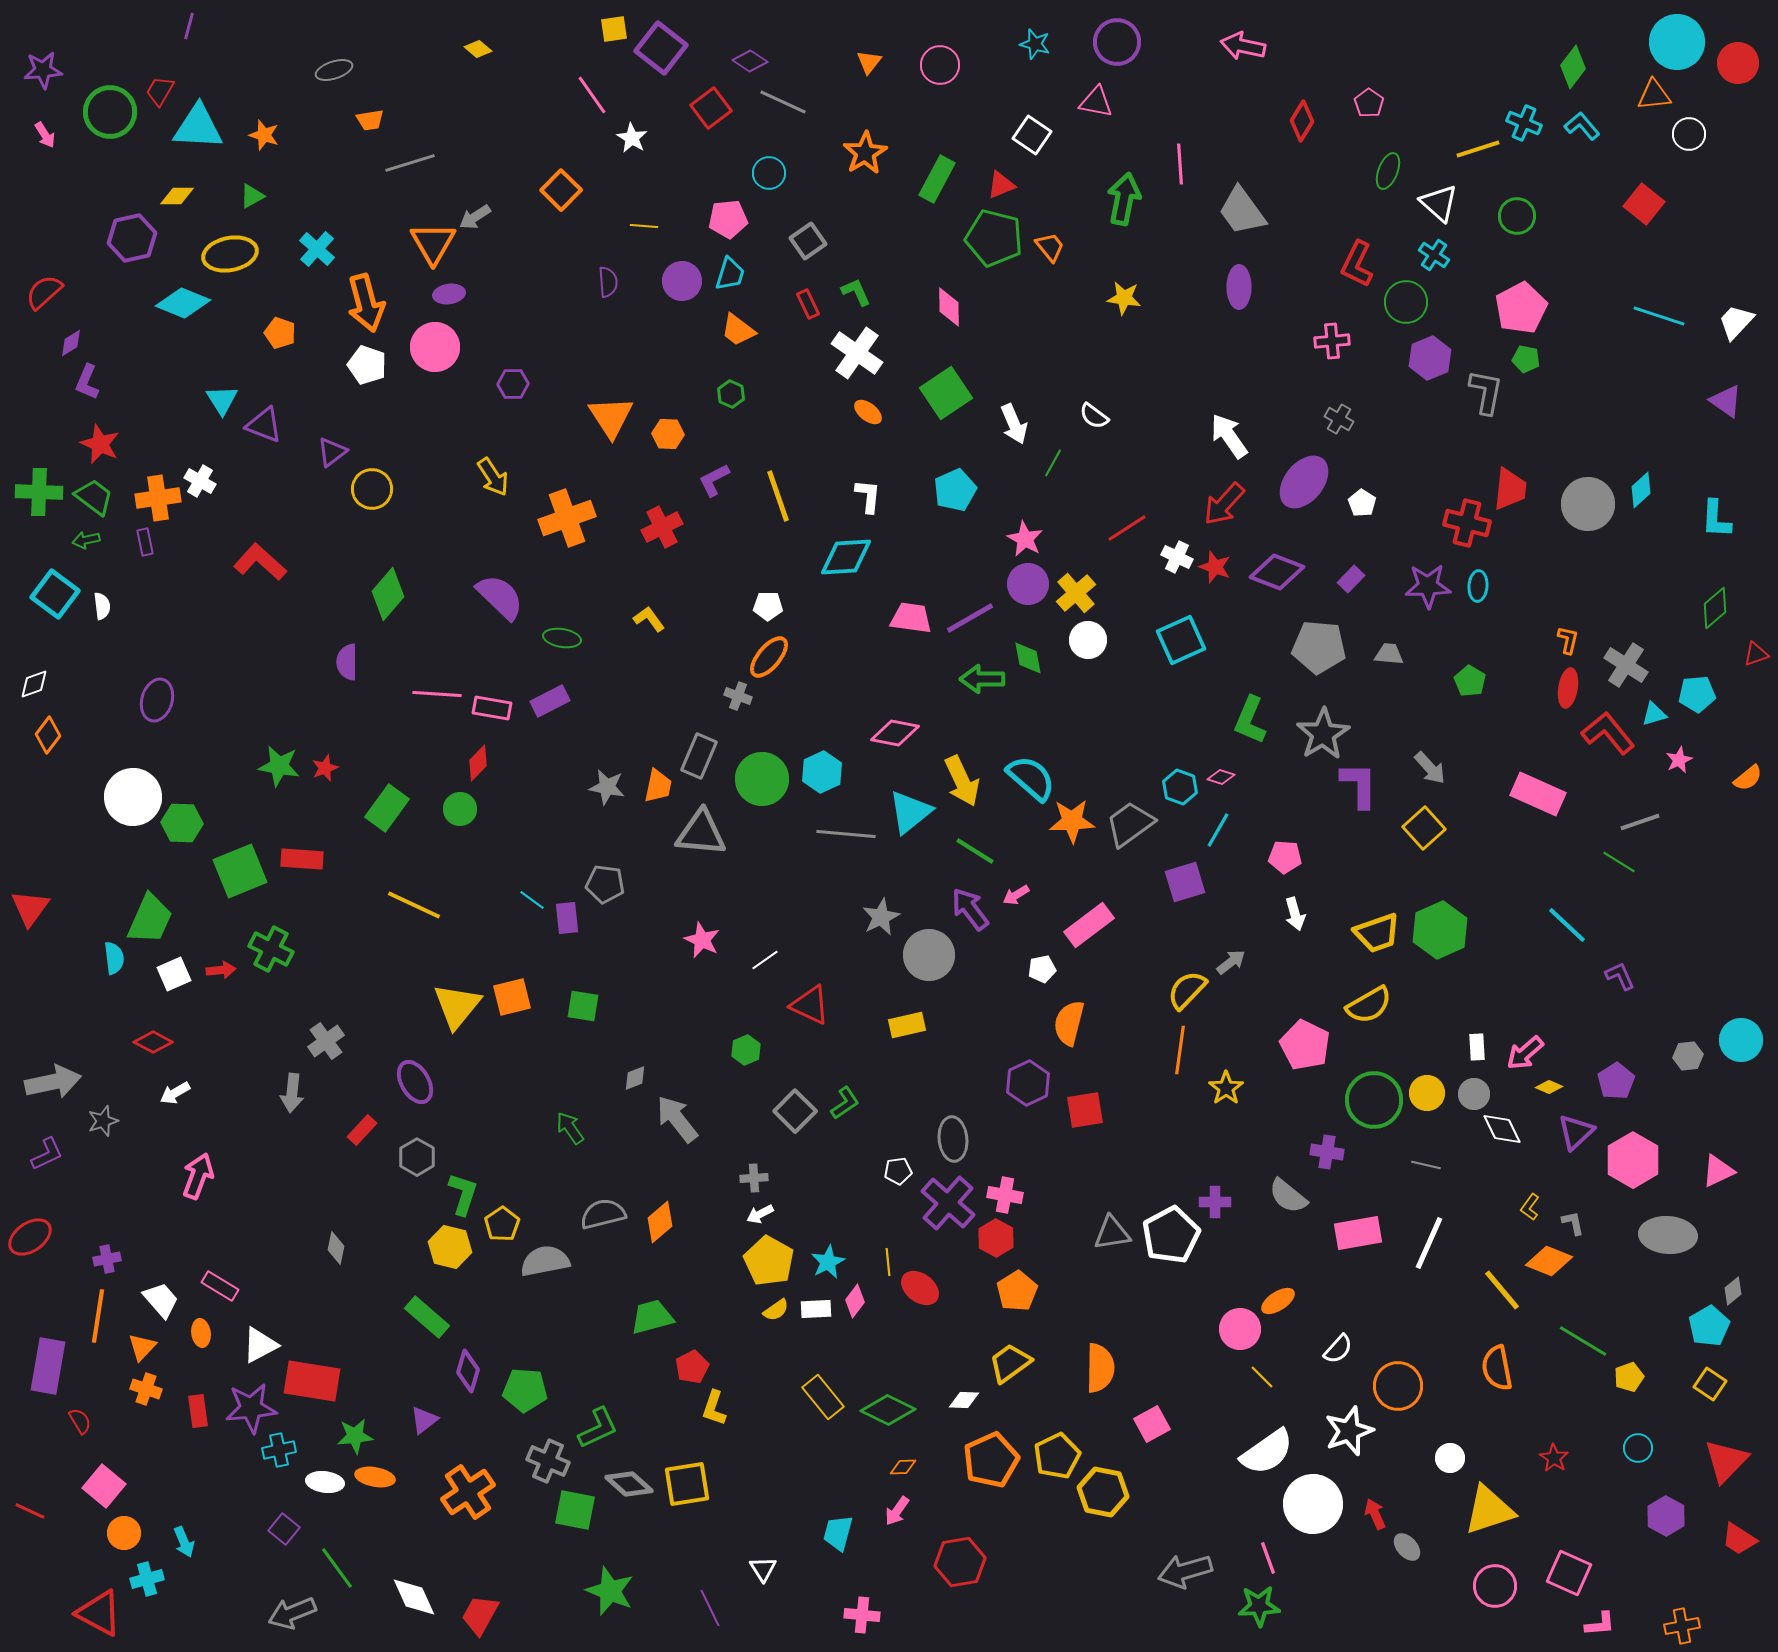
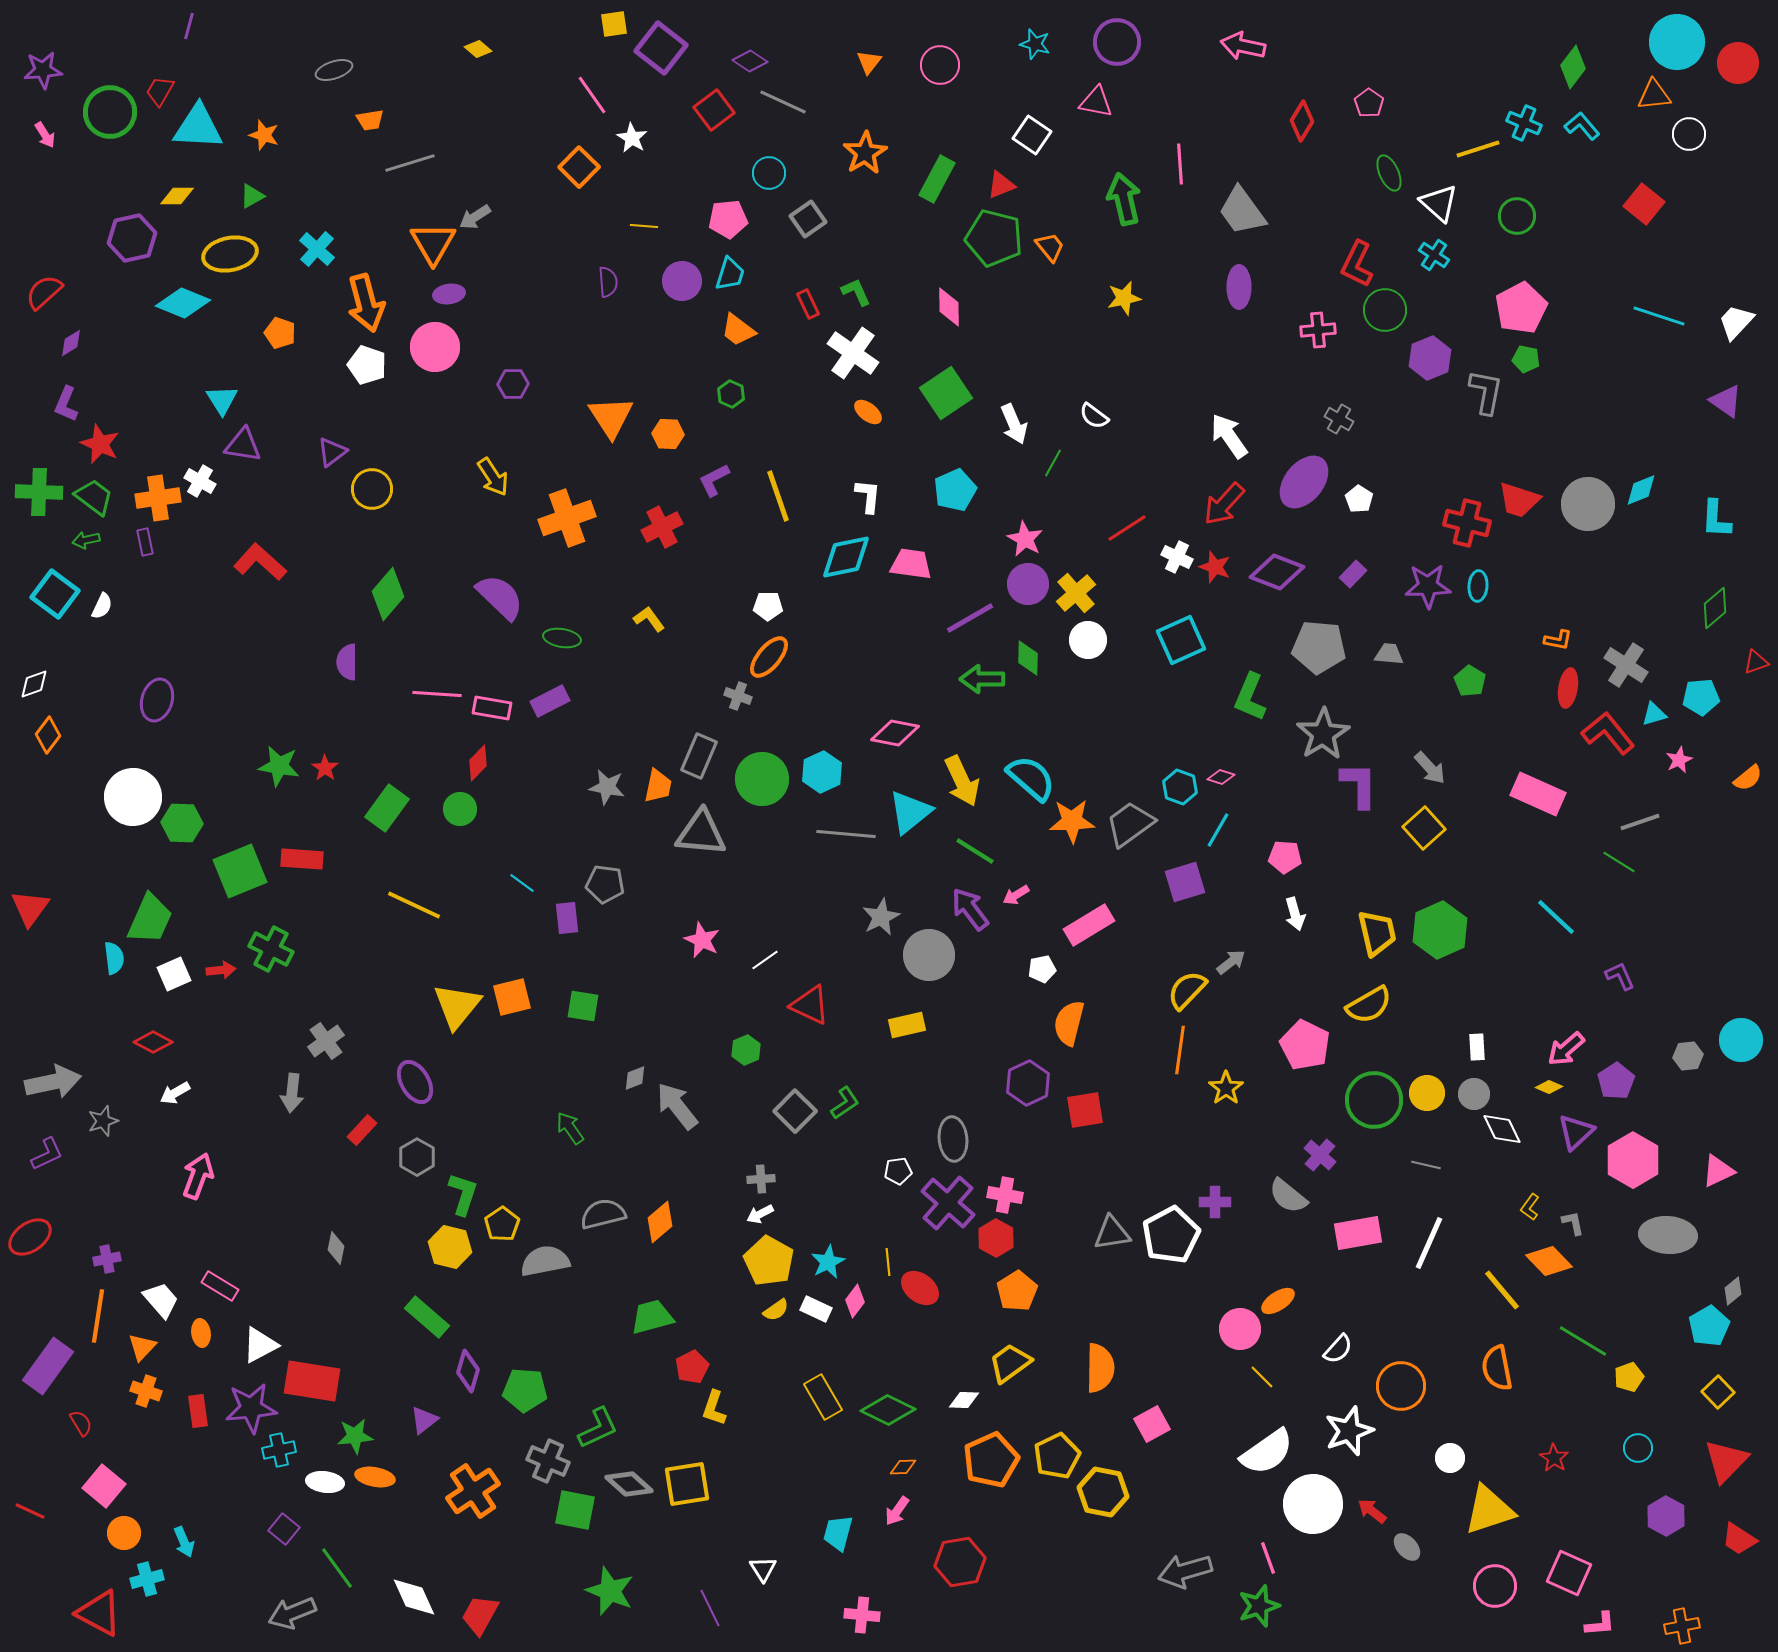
yellow square at (614, 29): moved 5 px up
red square at (711, 108): moved 3 px right, 2 px down
green ellipse at (1388, 171): moved 1 px right, 2 px down; rotated 45 degrees counterclockwise
orange square at (561, 190): moved 18 px right, 23 px up
green arrow at (1124, 199): rotated 24 degrees counterclockwise
gray square at (808, 241): moved 22 px up
yellow star at (1124, 298): rotated 20 degrees counterclockwise
green circle at (1406, 302): moved 21 px left, 8 px down
pink cross at (1332, 341): moved 14 px left, 11 px up
white cross at (857, 353): moved 4 px left
purple L-shape at (87, 382): moved 21 px left, 22 px down
purple triangle at (264, 425): moved 21 px left, 20 px down; rotated 12 degrees counterclockwise
red trapezoid at (1510, 489): moved 9 px right, 11 px down; rotated 102 degrees clockwise
cyan diamond at (1641, 490): rotated 21 degrees clockwise
white pentagon at (1362, 503): moved 3 px left, 4 px up
cyan diamond at (846, 557): rotated 8 degrees counterclockwise
purple rectangle at (1351, 579): moved 2 px right, 5 px up
white semicircle at (102, 606): rotated 32 degrees clockwise
pink trapezoid at (911, 618): moved 54 px up
orange L-shape at (1568, 640): moved 10 px left; rotated 88 degrees clockwise
red triangle at (1756, 654): moved 8 px down
green diamond at (1028, 658): rotated 12 degrees clockwise
cyan pentagon at (1697, 694): moved 4 px right, 3 px down
green L-shape at (1250, 720): moved 23 px up
red star at (325, 768): rotated 16 degrees counterclockwise
cyan line at (532, 900): moved 10 px left, 17 px up
pink rectangle at (1089, 925): rotated 6 degrees clockwise
cyan line at (1567, 925): moved 11 px left, 8 px up
yellow trapezoid at (1377, 933): rotated 84 degrees counterclockwise
pink arrow at (1525, 1053): moved 41 px right, 4 px up
gray arrow at (677, 1119): moved 13 px up
purple cross at (1327, 1152): moved 7 px left, 3 px down; rotated 32 degrees clockwise
gray cross at (754, 1178): moved 7 px right, 1 px down
orange diamond at (1549, 1261): rotated 24 degrees clockwise
white rectangle at (816, 1309): rotated 28 degrees clockwise
purple rectangle at (48, 1366): rotated 26 degrees clockwise
yellow square at (1710, 1384): moved 8 px right, 8 px down; rotated 12 degrees clockwise
orange circle at (1398, 1386): moved 3 px right
orange cross at (146, 1389): moved 2 px down
yellow rectangle at (823, 1397): rotated 9 degrees clockwise
red semicircle at (80, 1421): moved 1 px right, 2 px down
orange cross at (468, 1492): moved 5 px right, 1 px up
red arrow at (1375, 1514): moved 3 px left, 3 px up; rotated 28 degrees counterclockwise
green star at (1259, 1606): rotated 15 degrees counterclockwise
